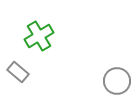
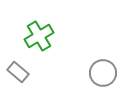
gray circle: moved 14 px left, 8 px up
